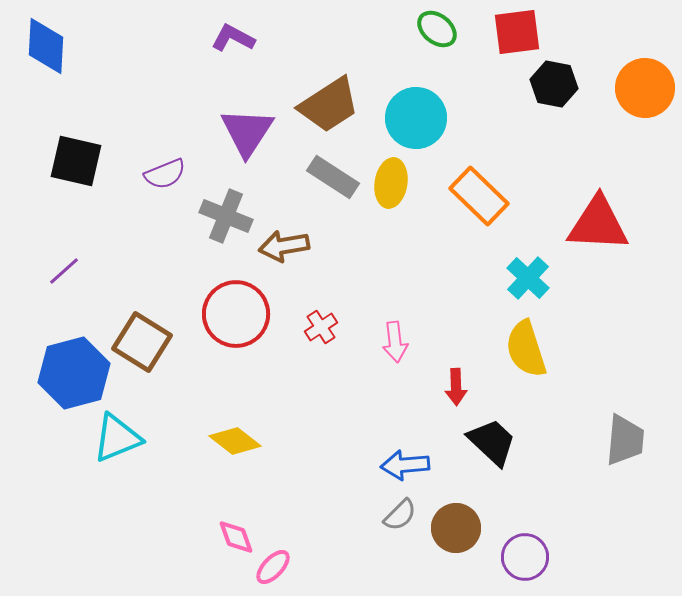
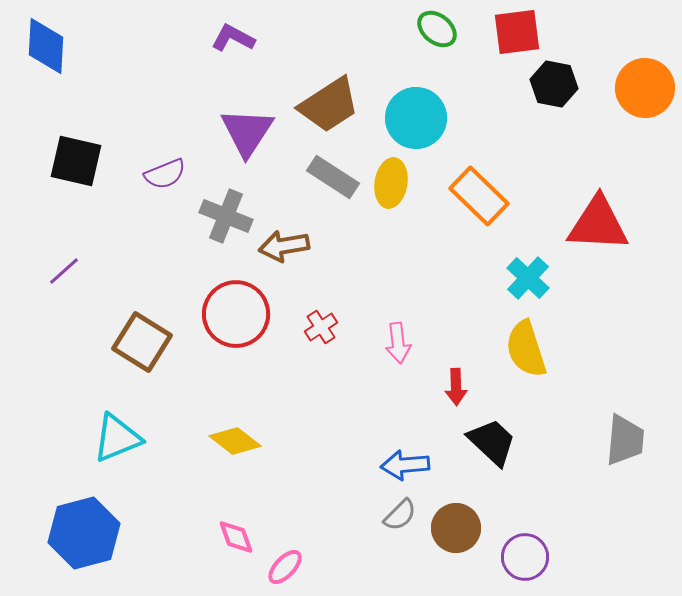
pink arrow: moved 3 px right, 1 px down
blue hexagon: moved 10 px right, 160 px down
pink ellipse: moved 12 px right
